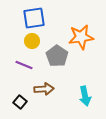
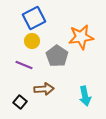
blue square: rotated 20 degrees counterclockwise
